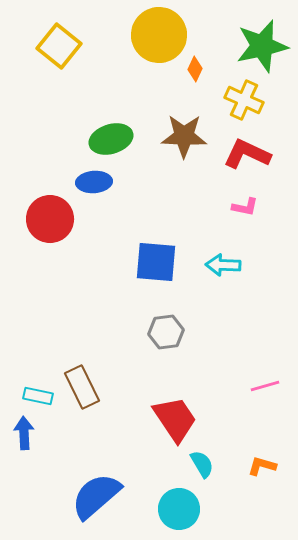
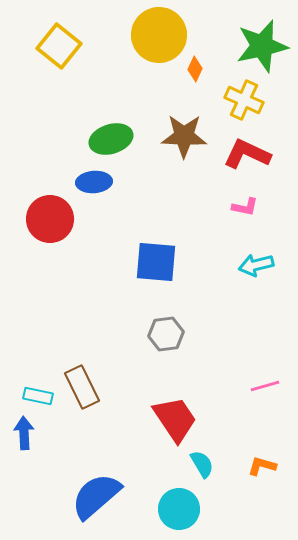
cyan arrow: moved 33 px right; rotated 16 degrees counterclockwise
gray hexagon: moved 2 px down
